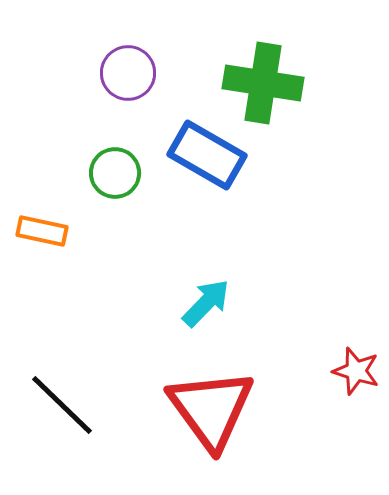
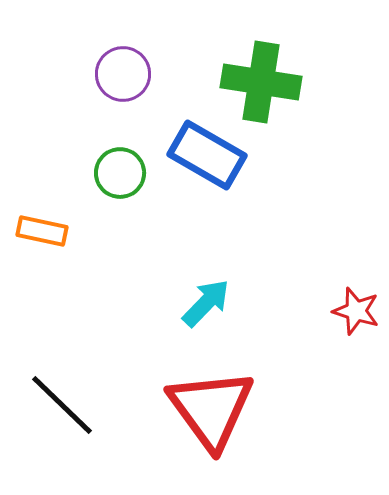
purple circle: moved 5 px left, 1 px down
green cross: moved 2 px left, 1 px up
green circle: moved 5 px right
red star: moved 60 px up
